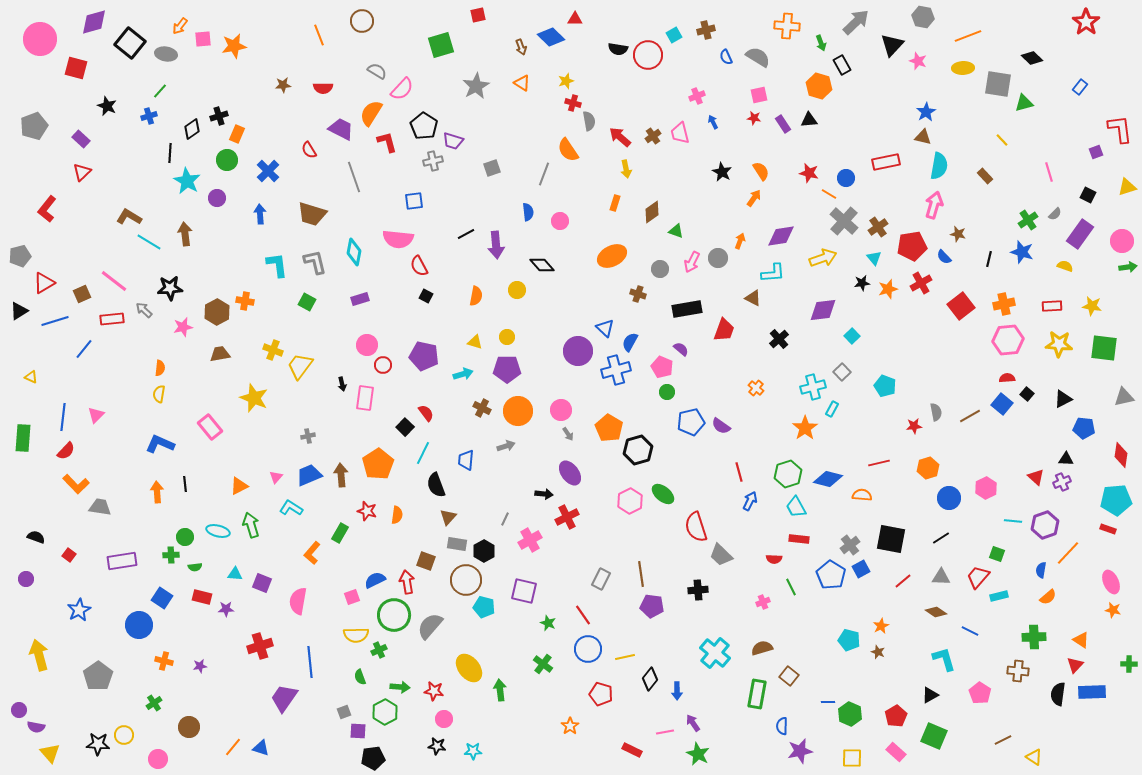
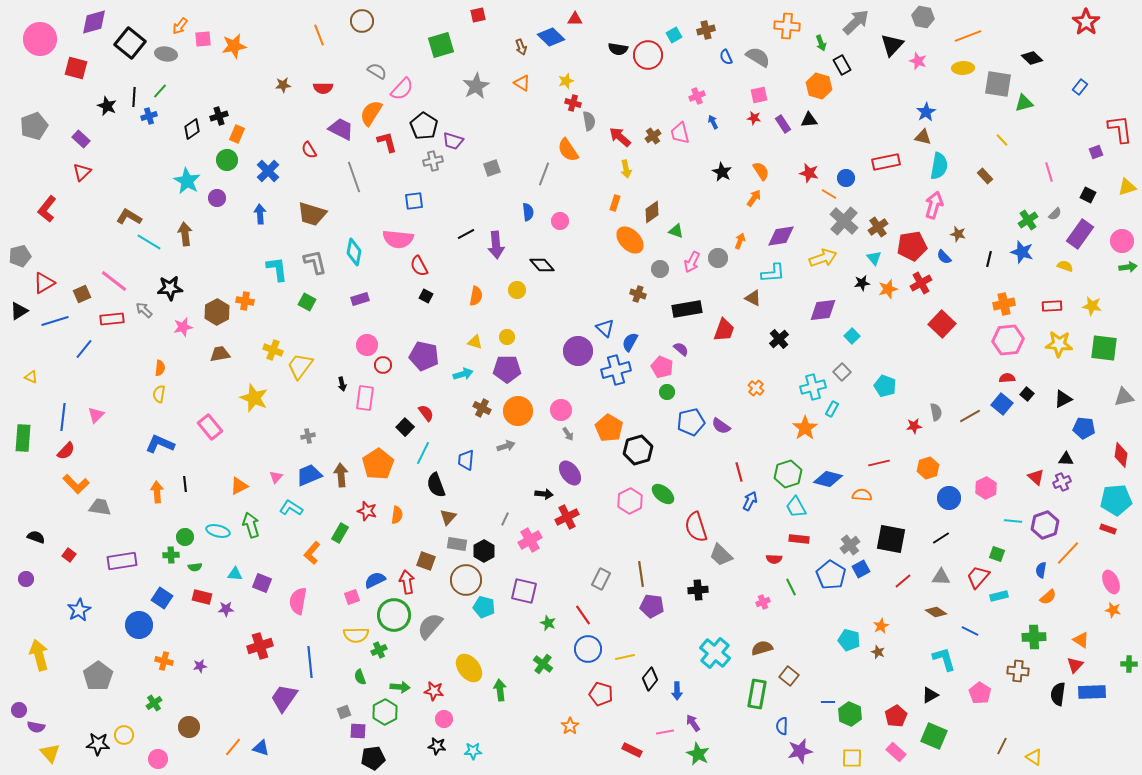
black line at (170, 153): moved 36 px left, 56 px up
orange ellipse at (612, 256): moved 18 px right, 16 px up; rotated 72 degrees clockwise
cyan L-shape at (277, 265): moved 4 px down
red square at (961, 306): moved 19 px left, 18 px down; rotated 8 degrees counterclockwise
brown line at (1003, 740): moved 1 px left, 6 px down; rotated 36 degrees counterclockwise
